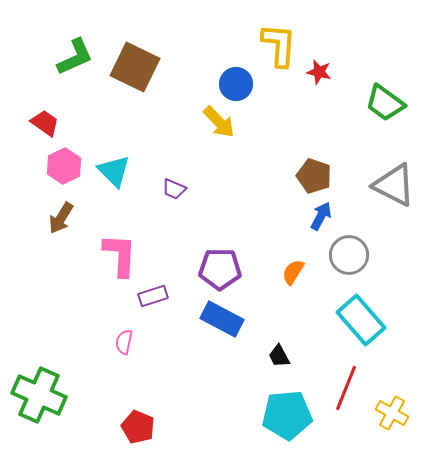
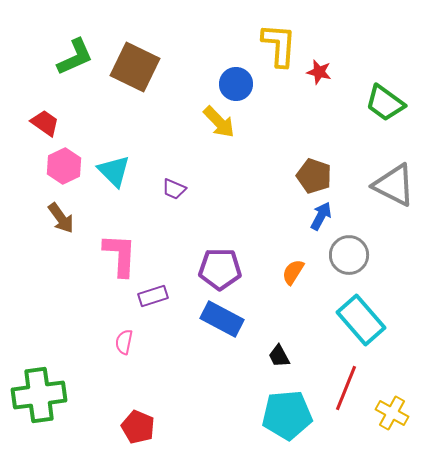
brown arrow: rotated 68 degrees counterclockwise
green cross: rotated 32 degrees counterclockwise
